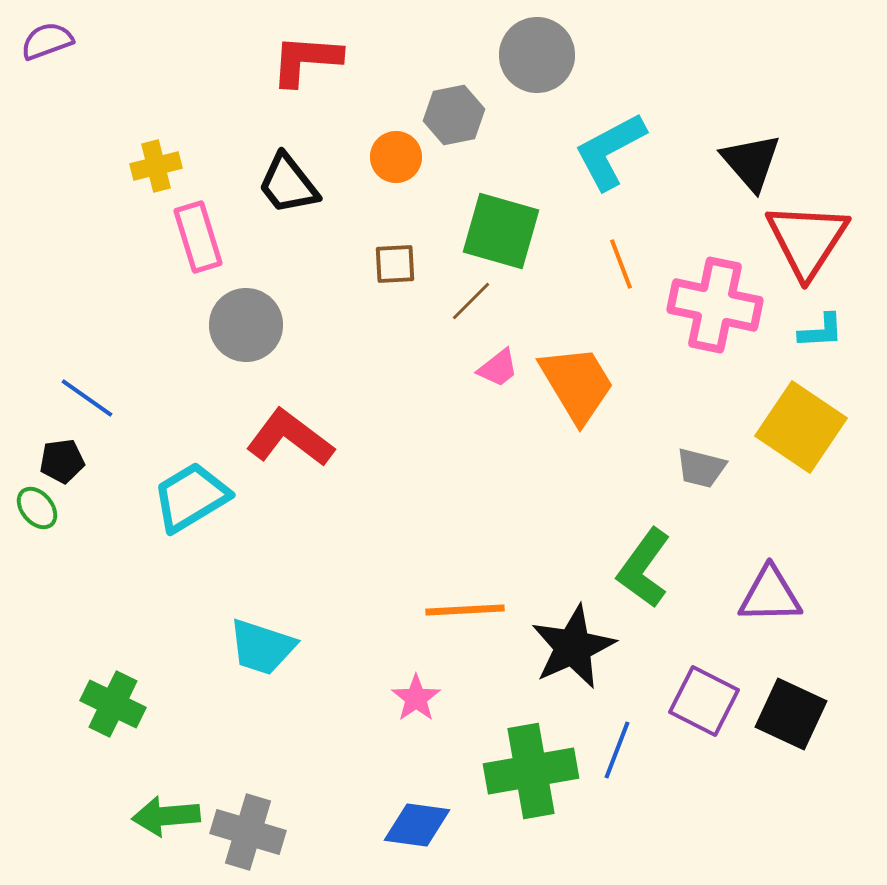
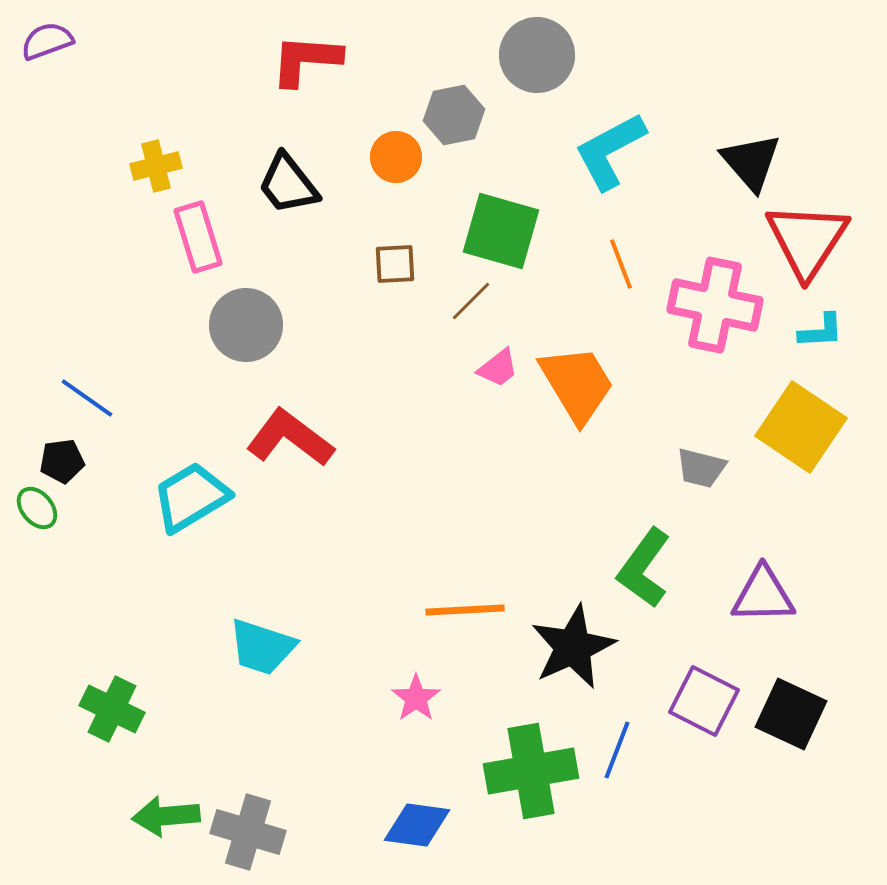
purple triangle at (770, 595): moved 7 px left
green cross at (113, 704): moved 1 px left, 5 px down
